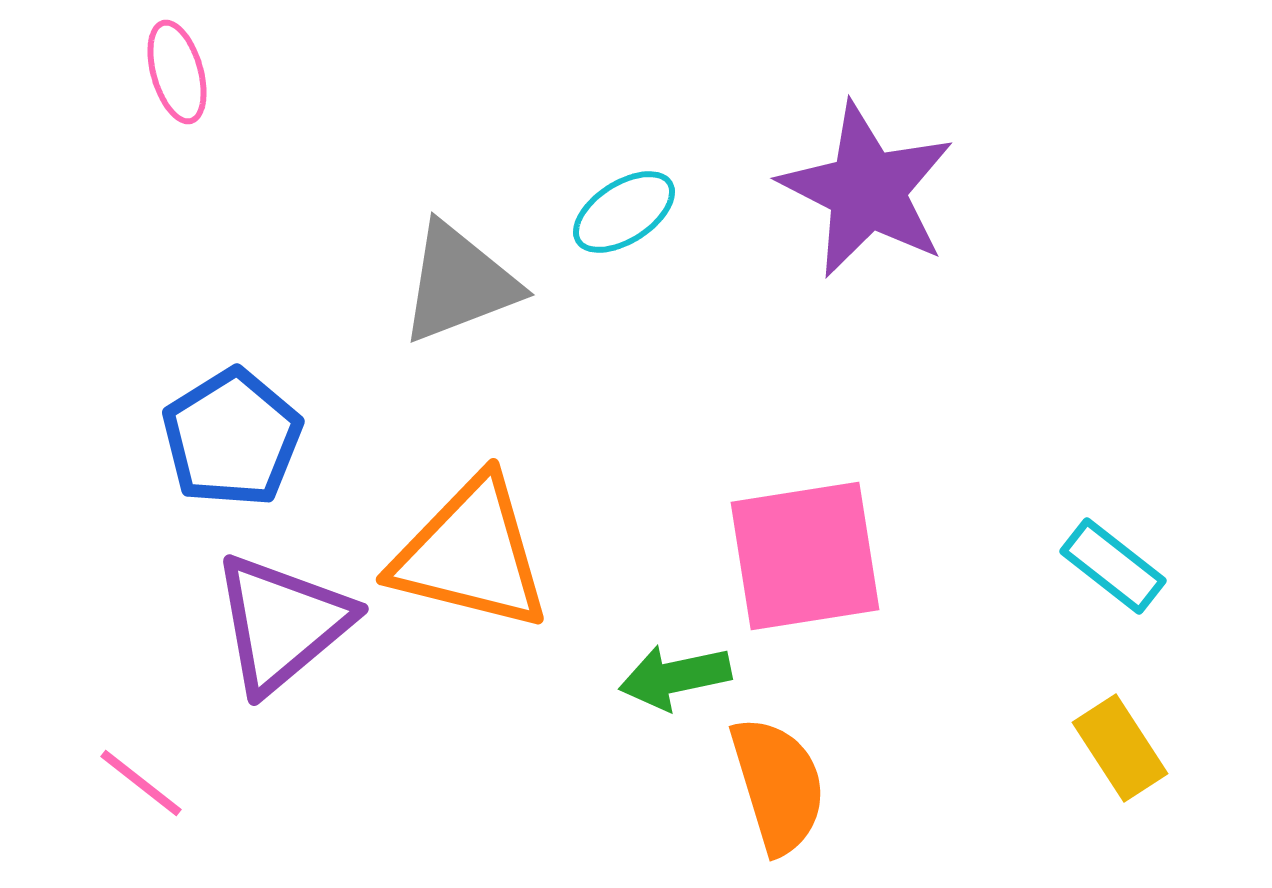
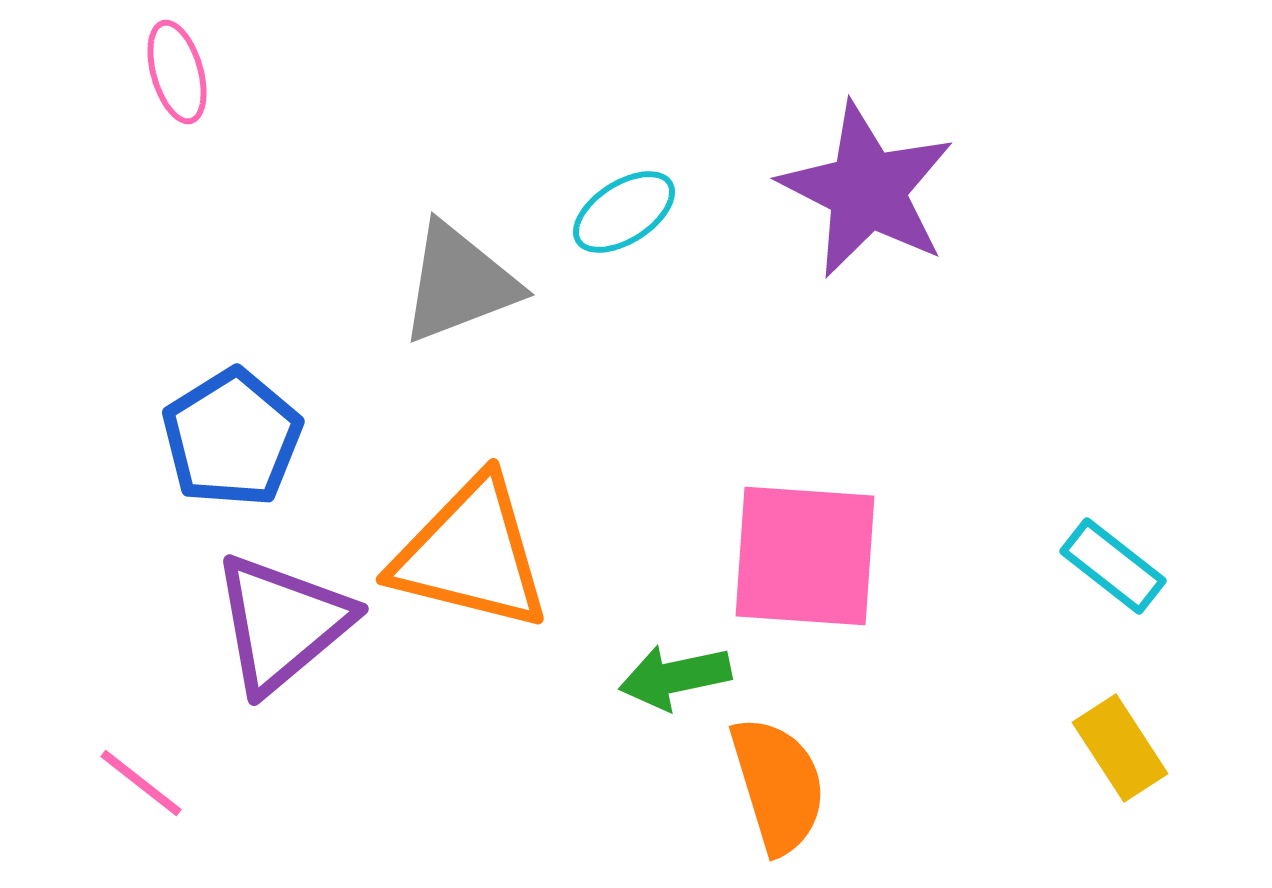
pink square: rotated 13 degrees clockwise
